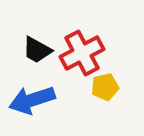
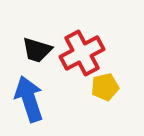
black trapezoid: rotated 12 degrees counterclockwise
blue arrow: moved 3 px left, 1 px up; rotated 90 degrees clockwise
